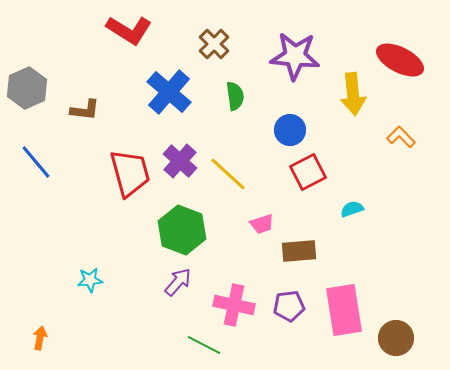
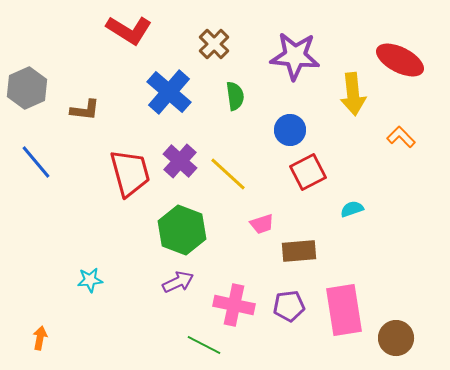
purple arrow: rotated 24 degrees clockwise
